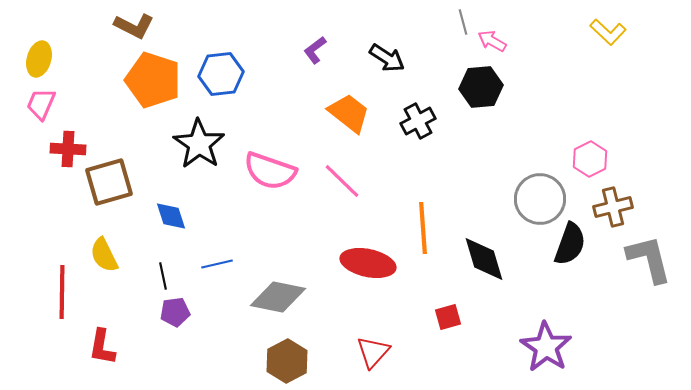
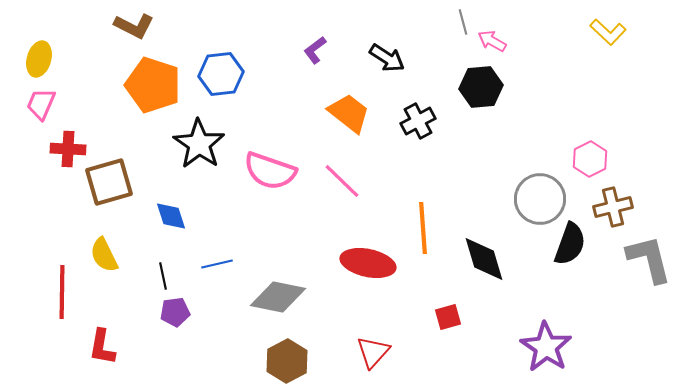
orange pentagon: moved 5 px down
